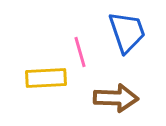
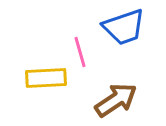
blue trapezoid: moved 3 px left, 5 px up; rotated 90 degrees clockwise
brown arrow: moved 2 px down; rotated 36 degrees counterclockwise
